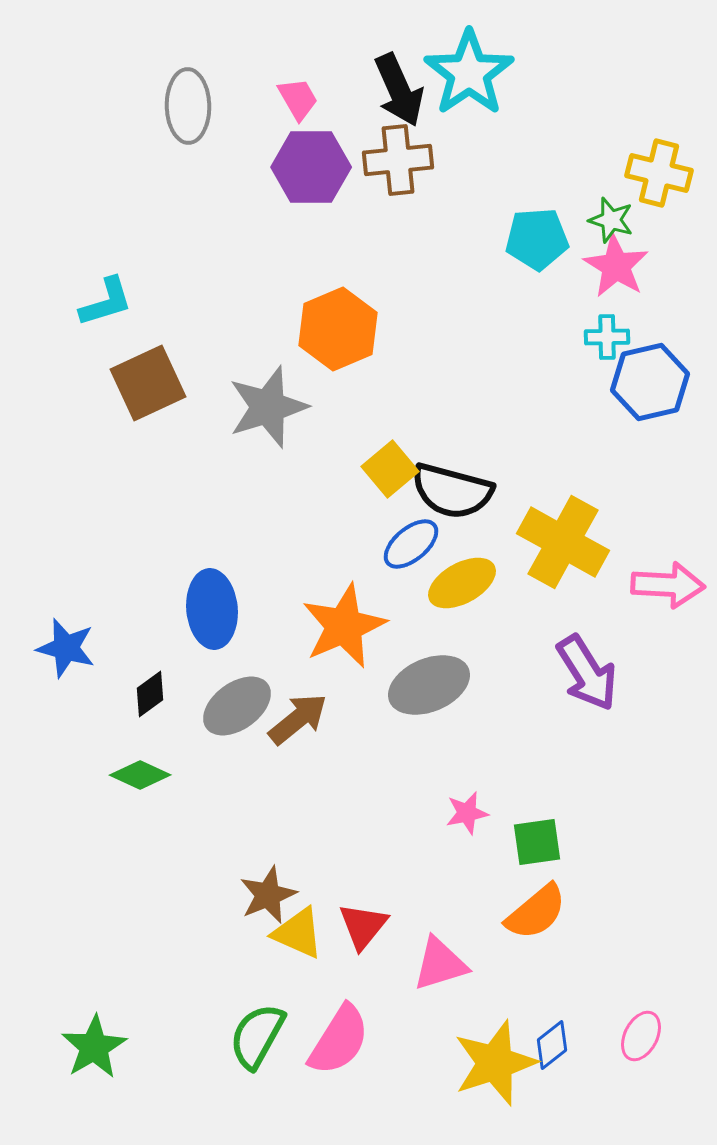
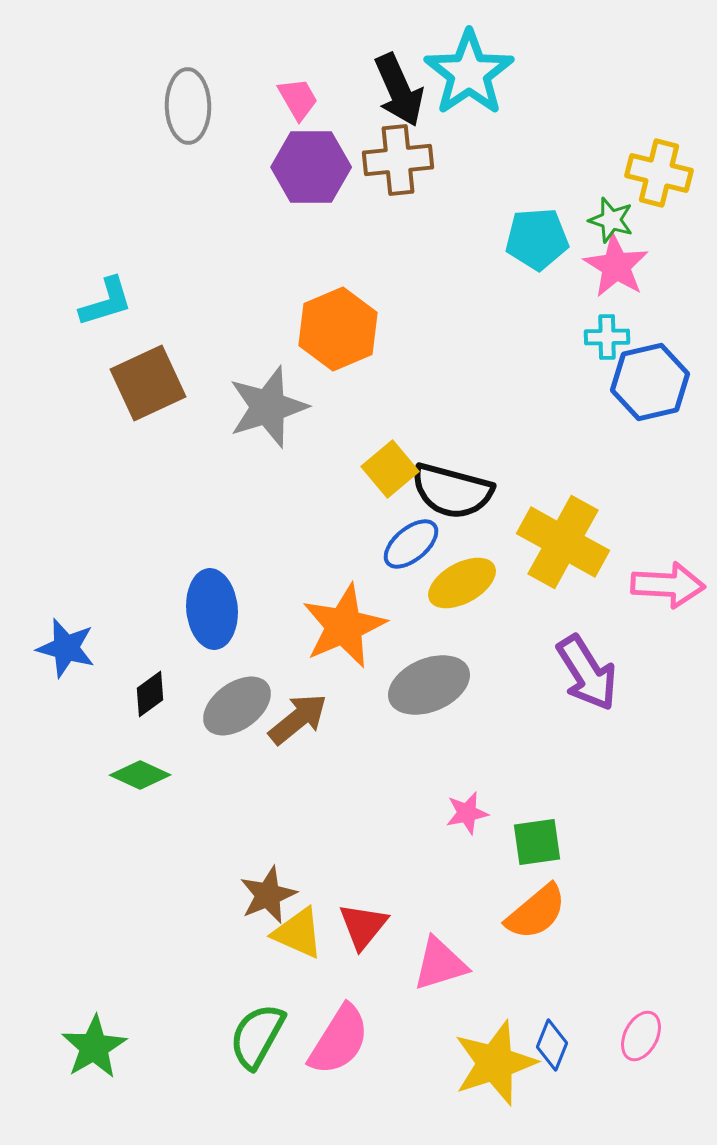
blue diamond at (552, 1045): rotated 30 degrees counterclockwise
